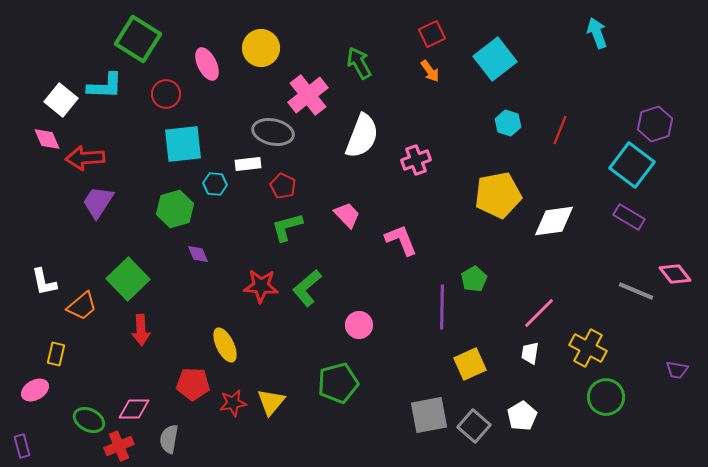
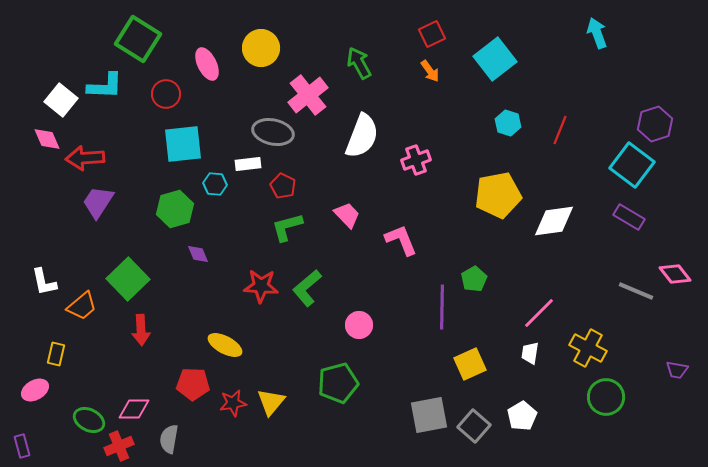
yellow ellipse at (225, 345): rotated 36 degrees counterclockwise
